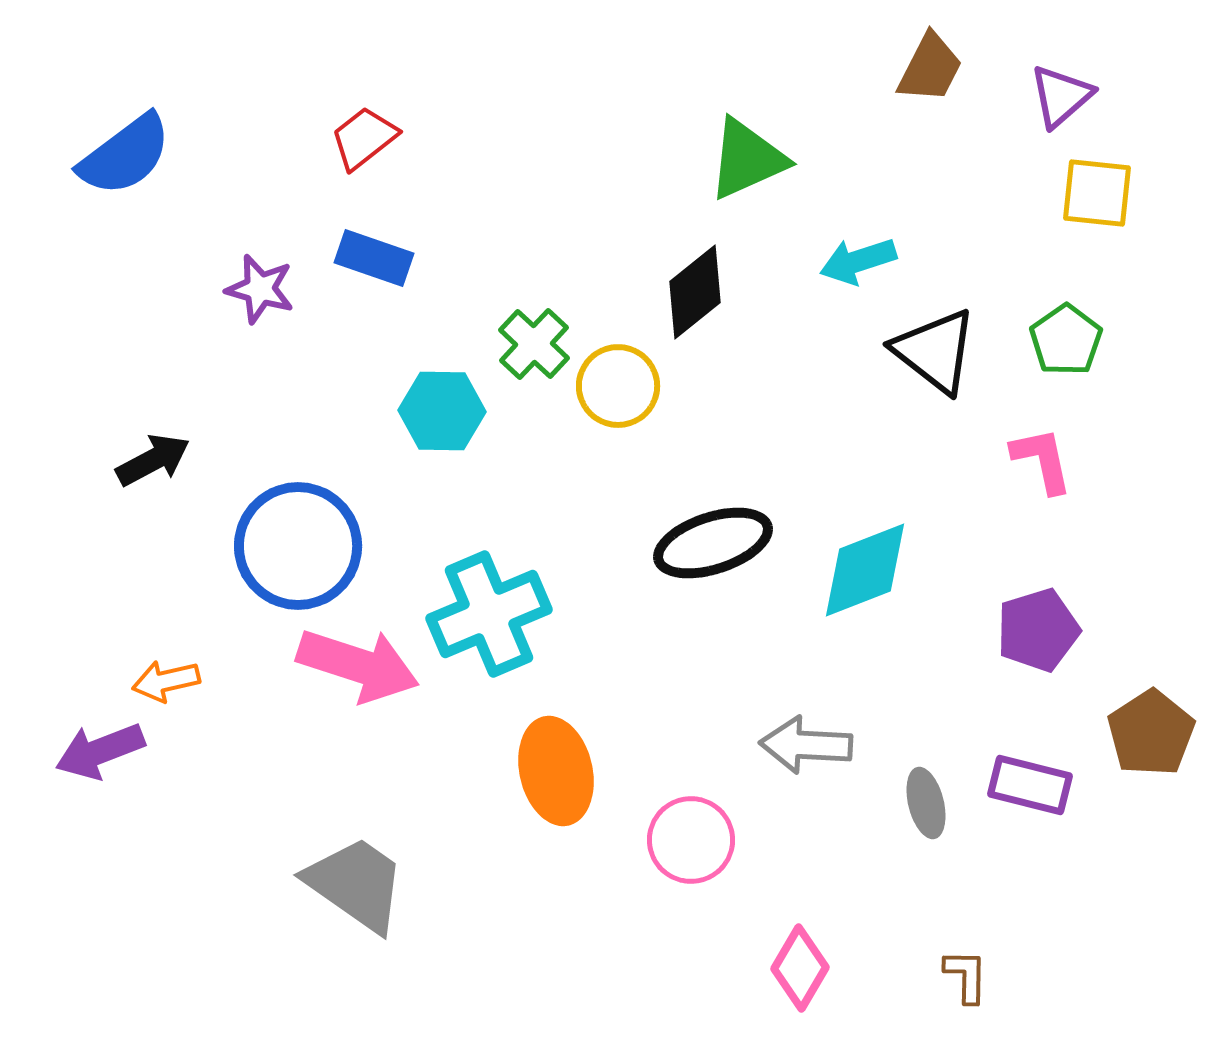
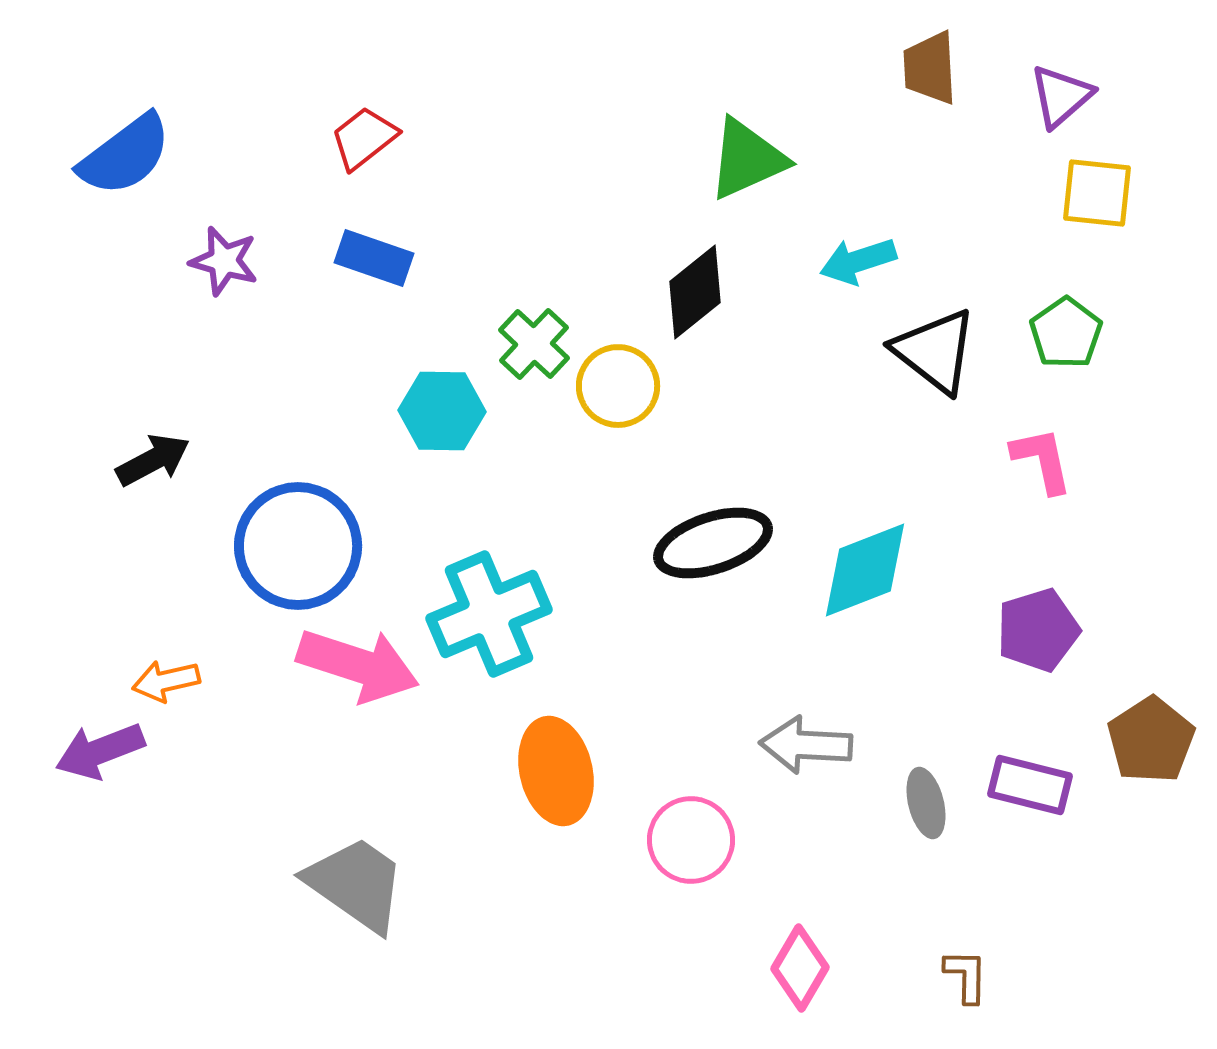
brown trapezoid: rotated 150 degrees clockwise
purple star: moved 36 px left, 28 px up
green pentagon: moved 7 px up
brown pentagon: moved 7 px down
